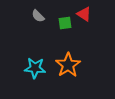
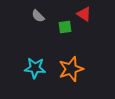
green square: moved 4 px down
orange star: moved 3 px right, 4 px down; rotated 15 degrees clockwise
